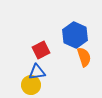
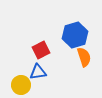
blue hexagon: rotated 20 degrees clockwise
blue triangle: moved 1 px right
yellow circle: moved 10 px left
